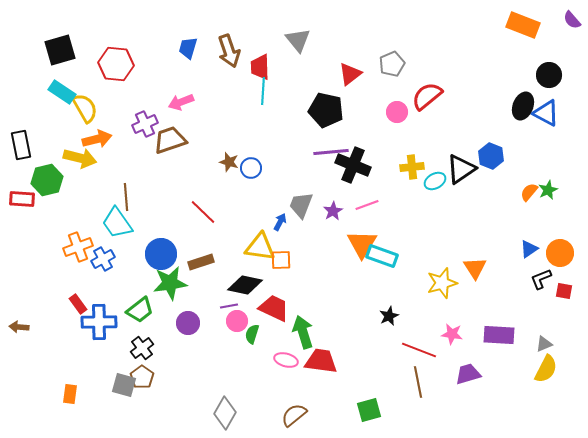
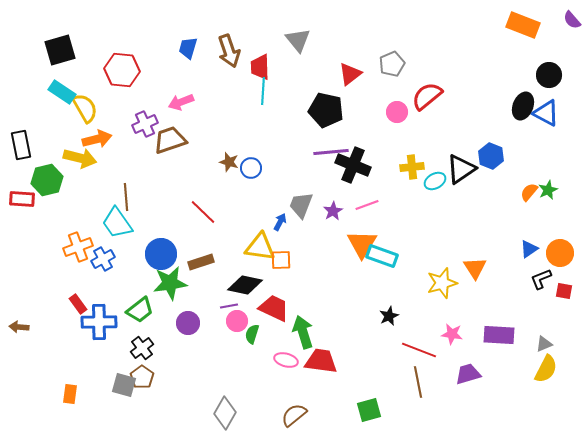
red hexagon at (116, 64): moved 6 px right, 6 px down
